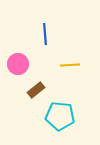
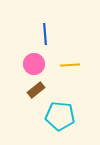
pink circle: moved 16 px right
